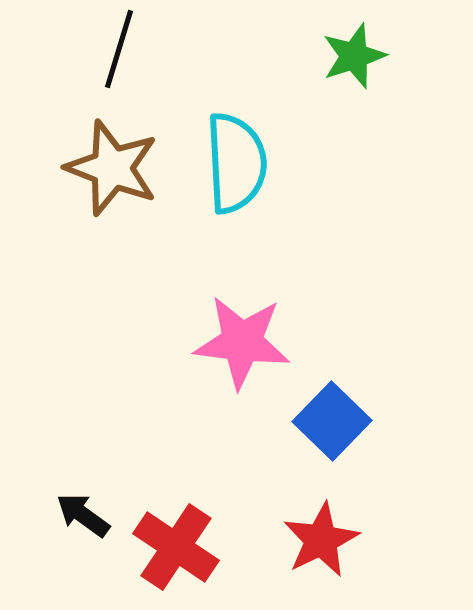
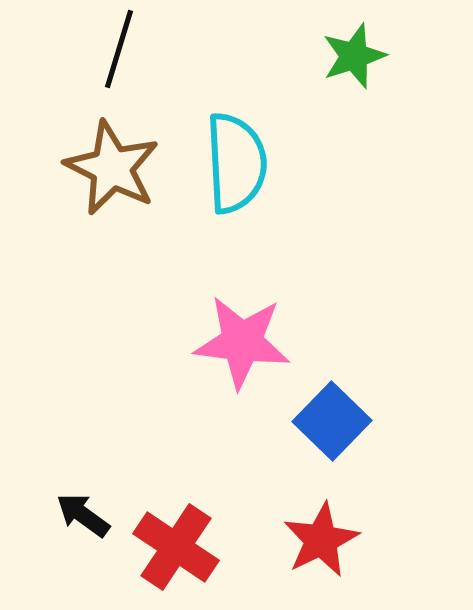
brown star: rotated 6 degrees clockwise
